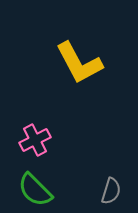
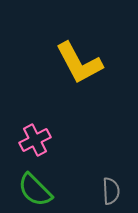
gray semicircle: rotated 20 degrees counterclockwise
